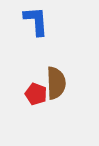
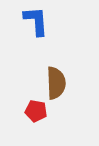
red pentagon: moved 17 px down; rotated 10 degrees counterclockwise
